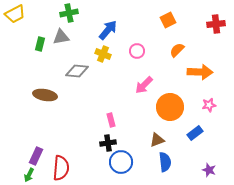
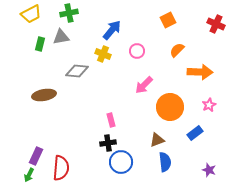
yellow trapezoid: moved 16 px right
red cross: rotated 30 degrees clockwise
blue arrow: moved 4 px right
brown ellipse: moved 1 px left; rotated 20 degrees counterclockwise
pink star: rotated 16 degrees counterclockwise
